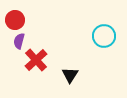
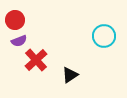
purple semicircle: rotated 126 degrees counterclockwise
black triangle: rotated 24 degrees clockwise
